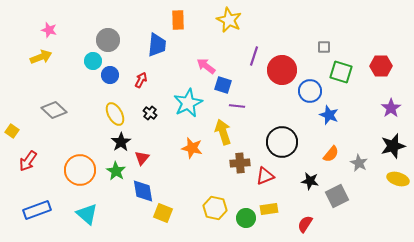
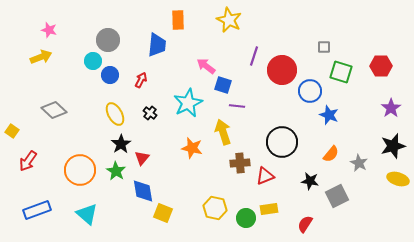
black star at (121, 142): moved 2 px down
